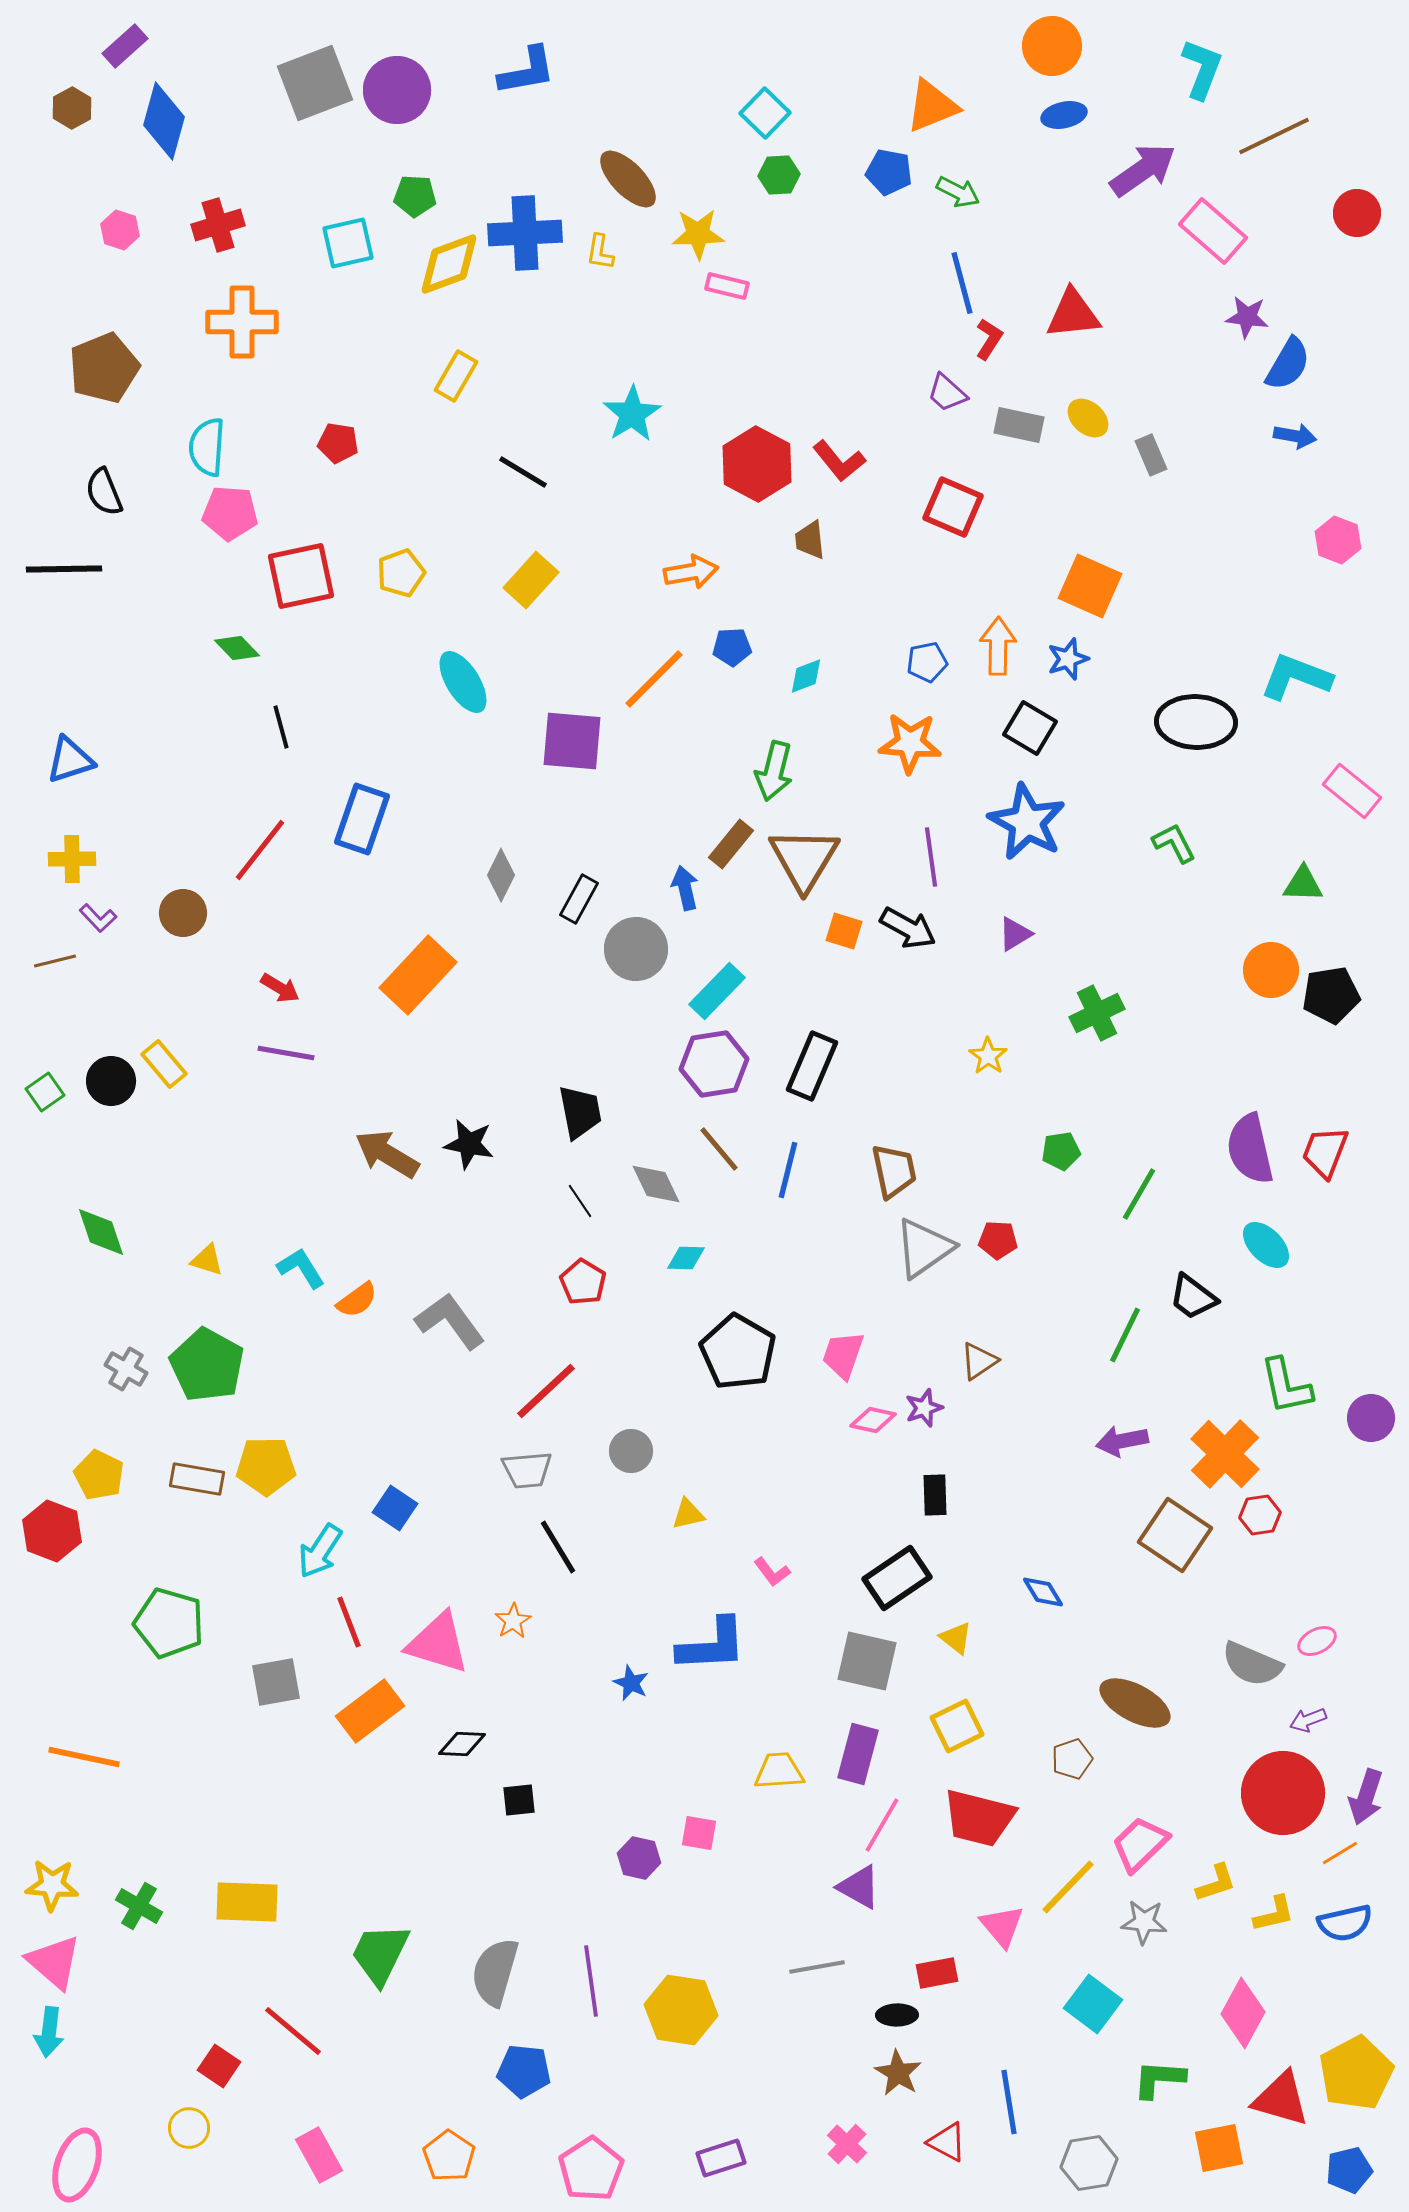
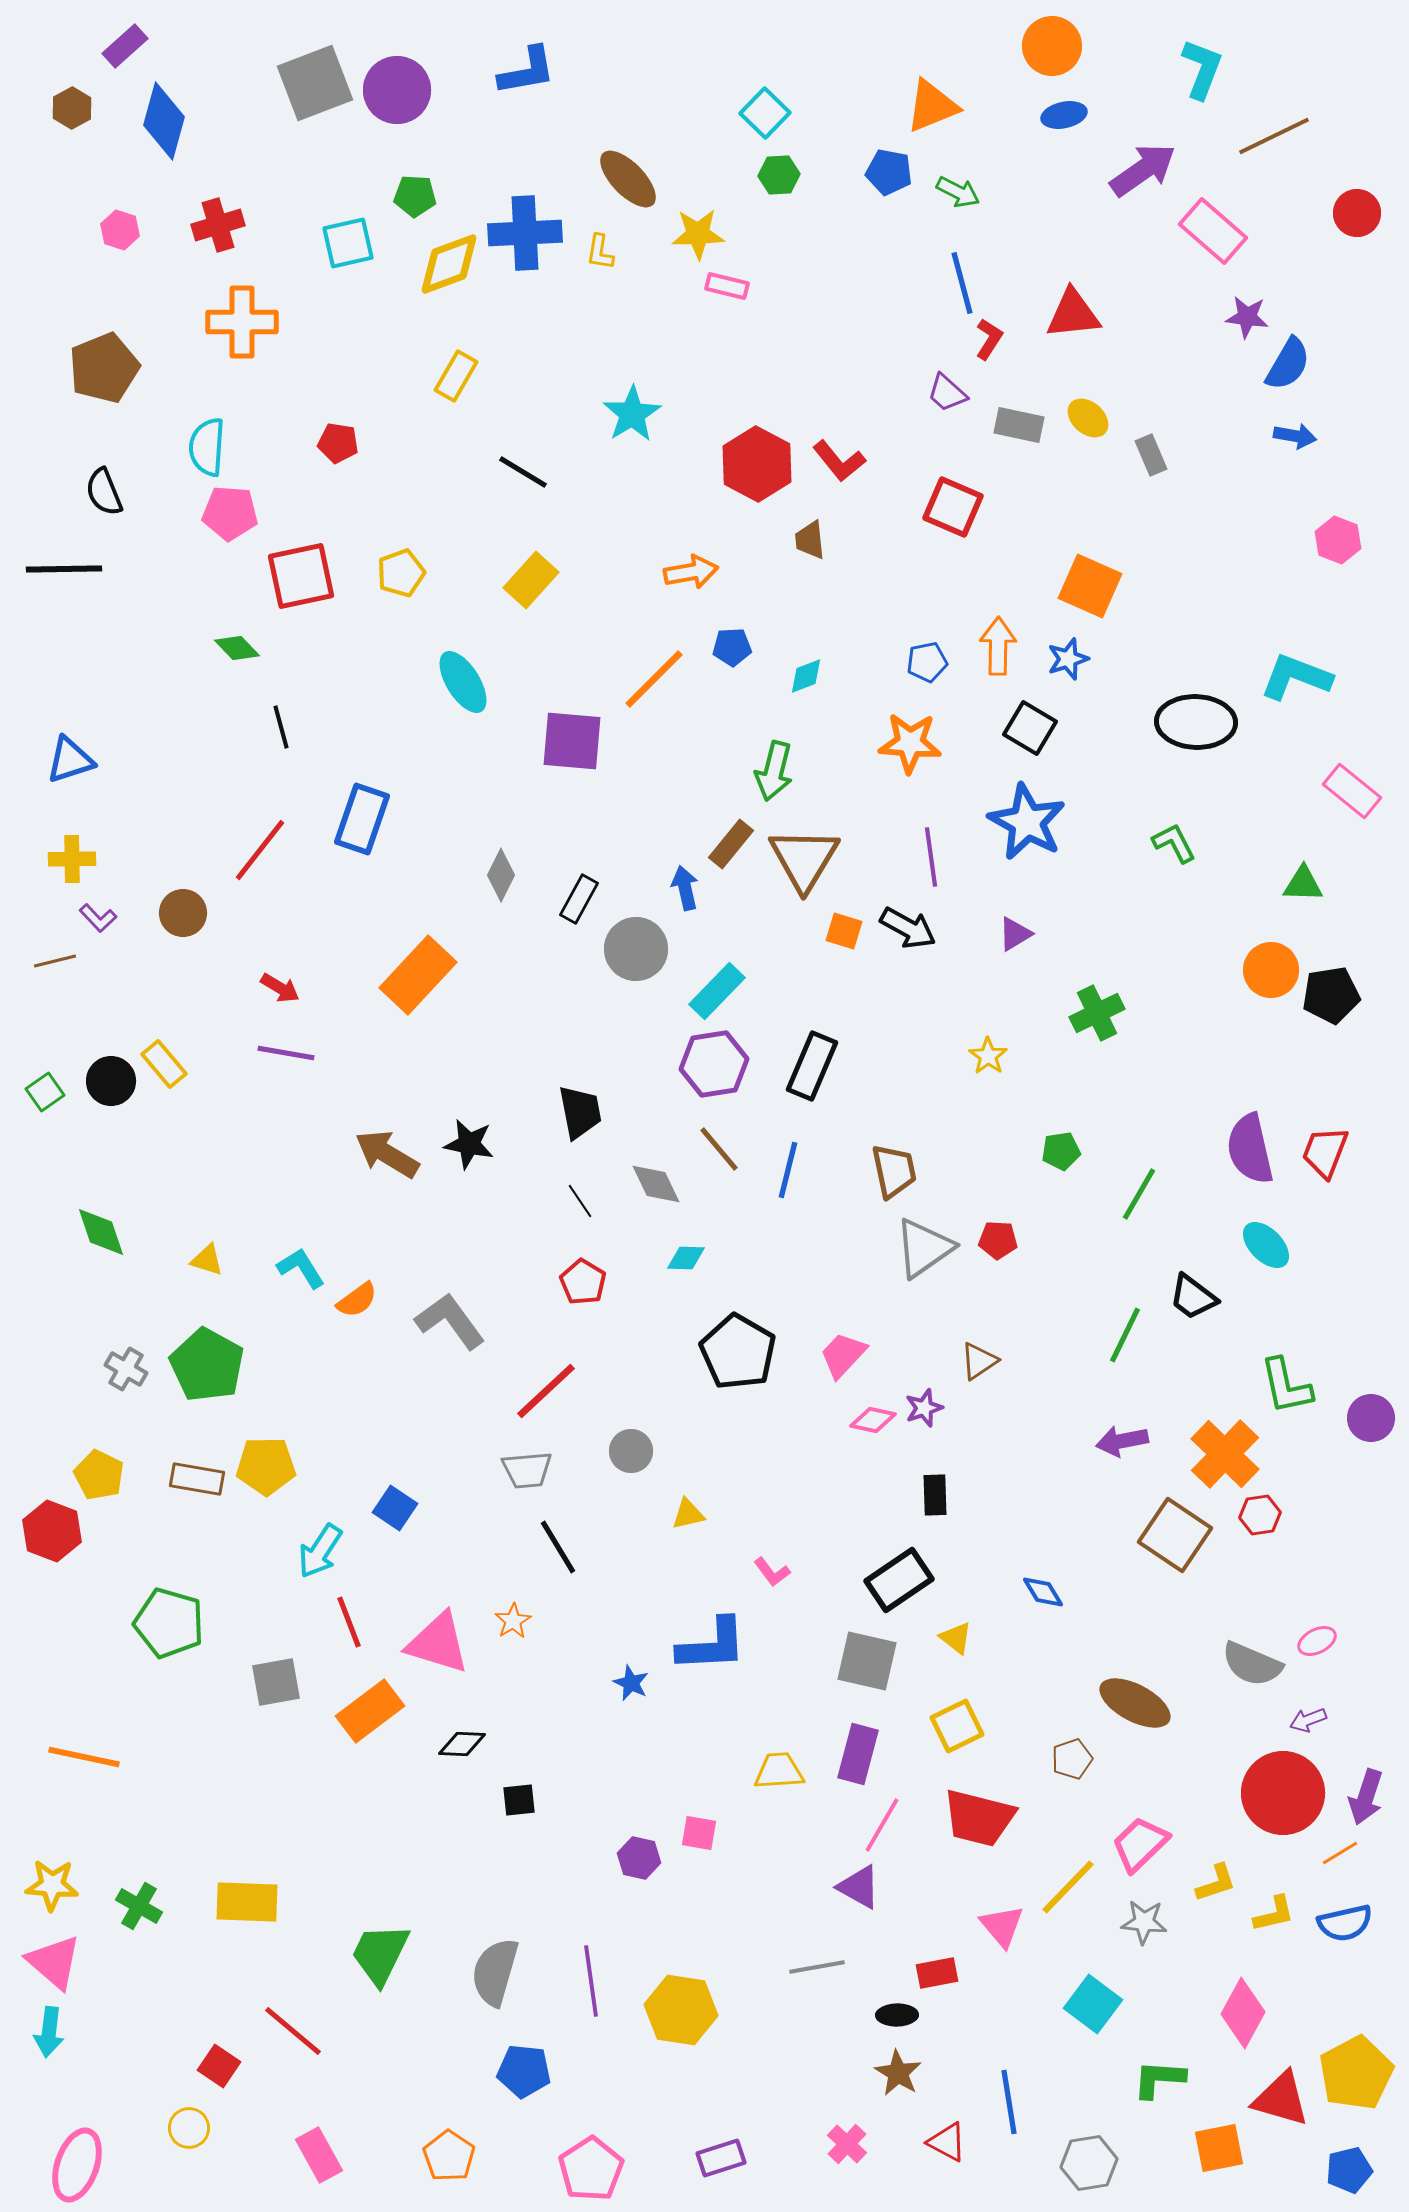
pink trapezoid at (843, 1355): rotated 24 degrees clockwise
black rectangle at (897, 1578): moved 2 px right, 2 px down
